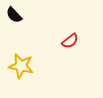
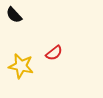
red semicircle: moved 16 px left, 12 px down
